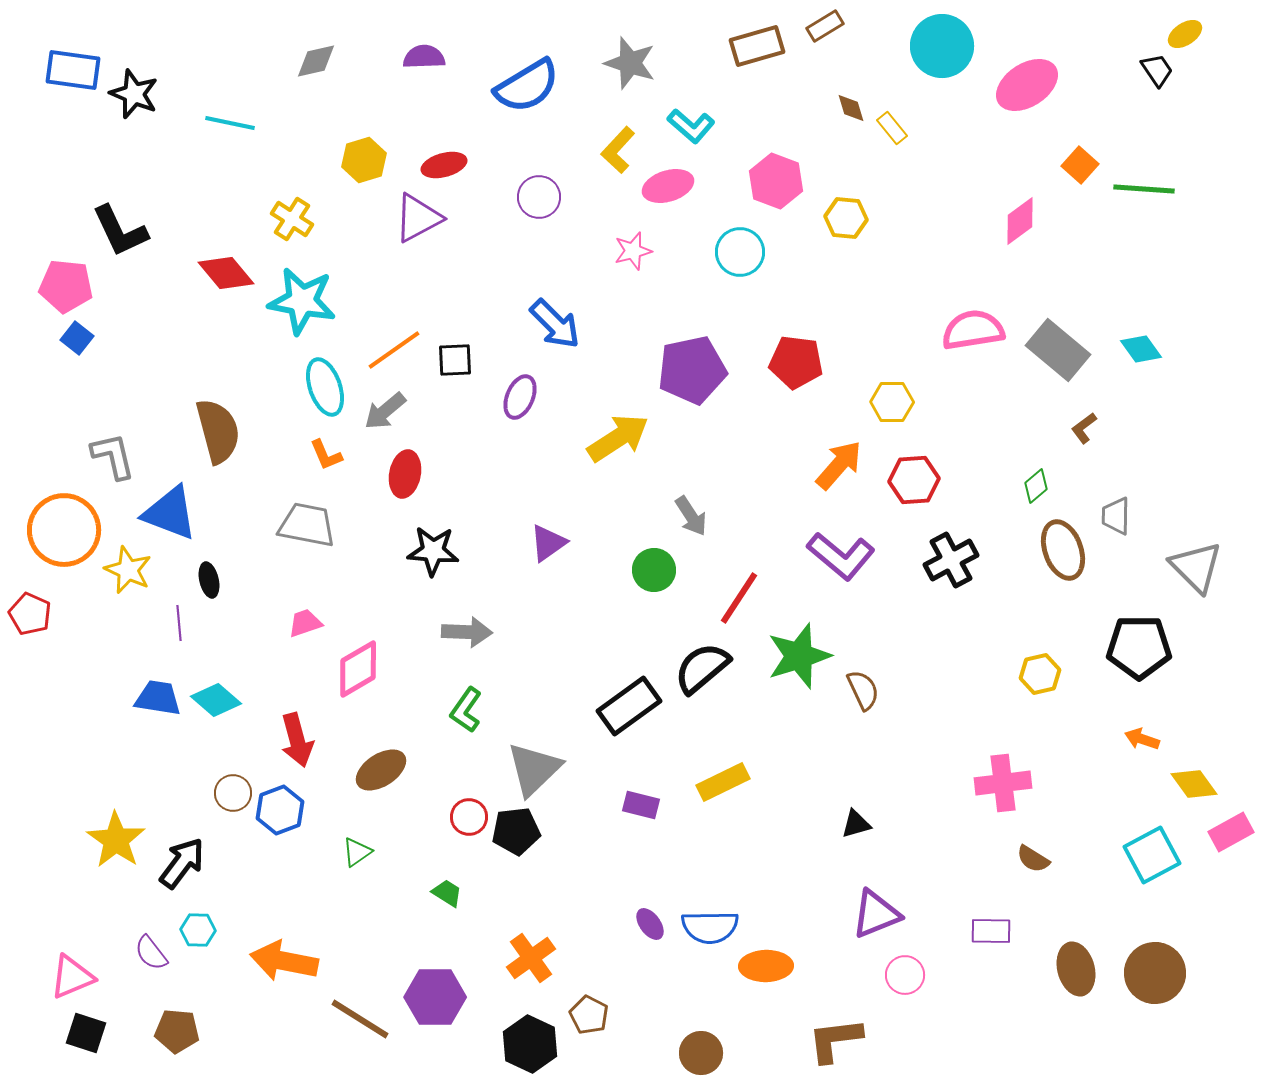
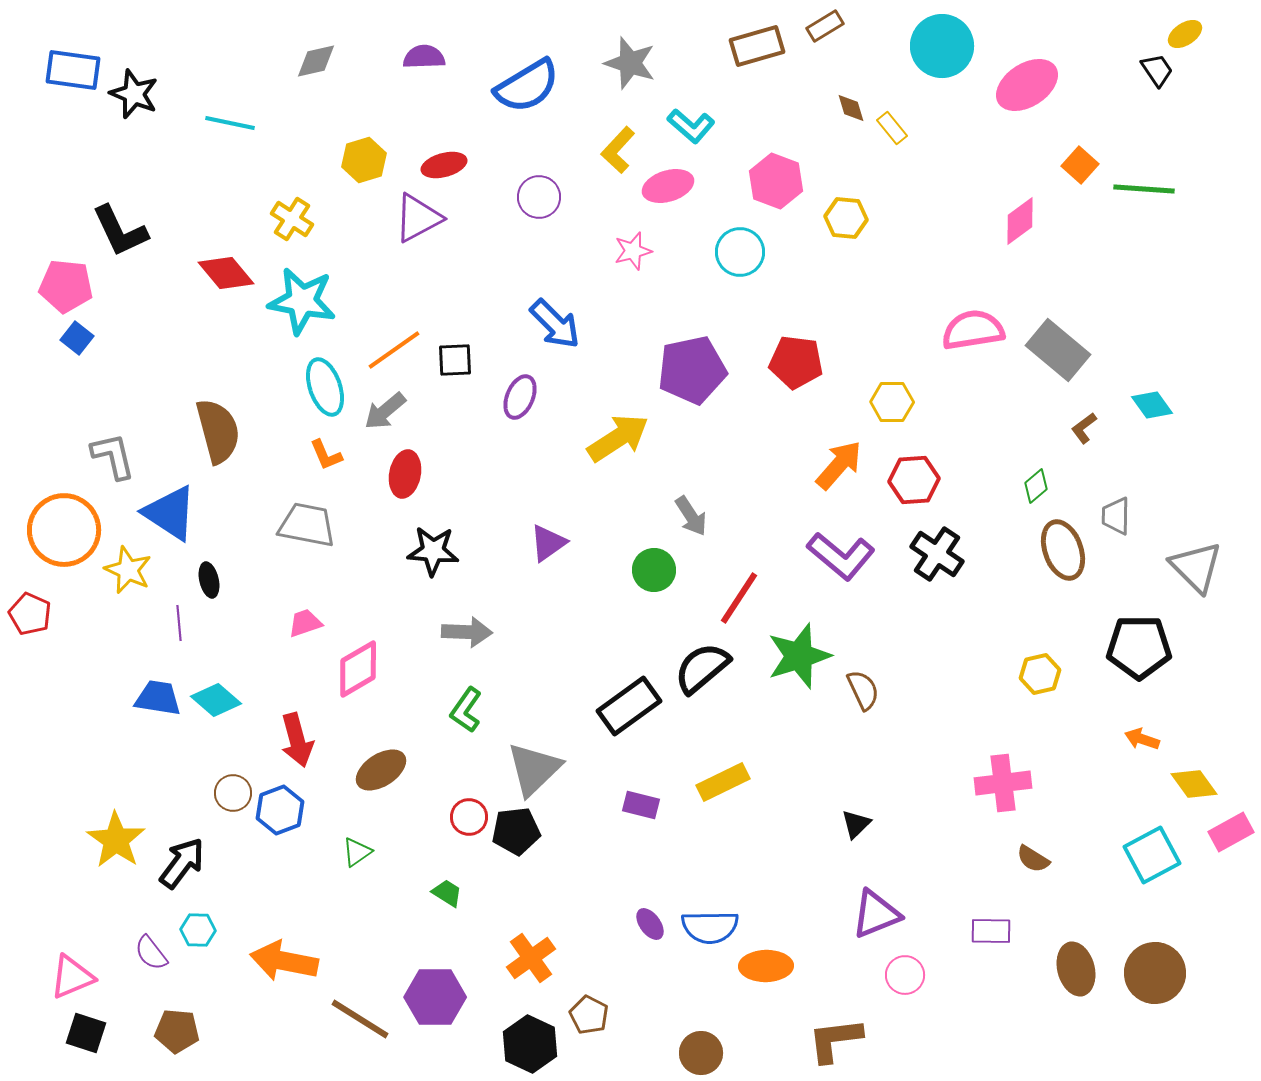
cyan diamond at (1141, 349): moved 11 px right, 56 px down
blue triangle at (170, 513): rotated 12 degrees clockwise
black cross at (951, 560): moved 14 px left, 6 px up; rotated 28 degrees counterclockwise
black triangle at (856, 824): rotated 28 degrees counterclockwise
